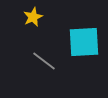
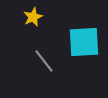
gray line: rotated 15 degrees clockwise
